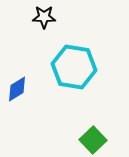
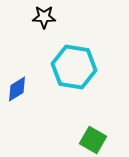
green square: rotated 16 degrees counterclockwise
